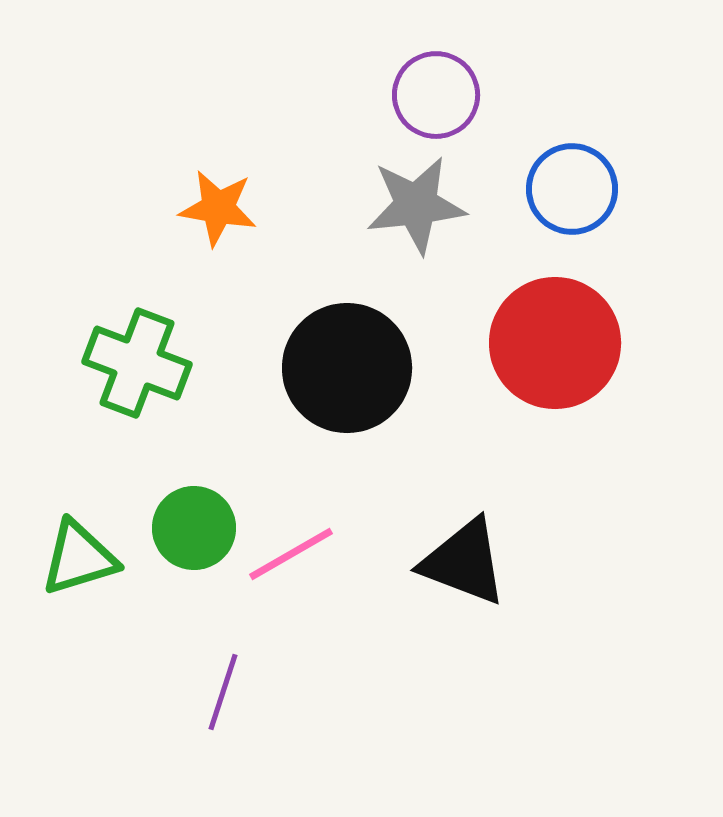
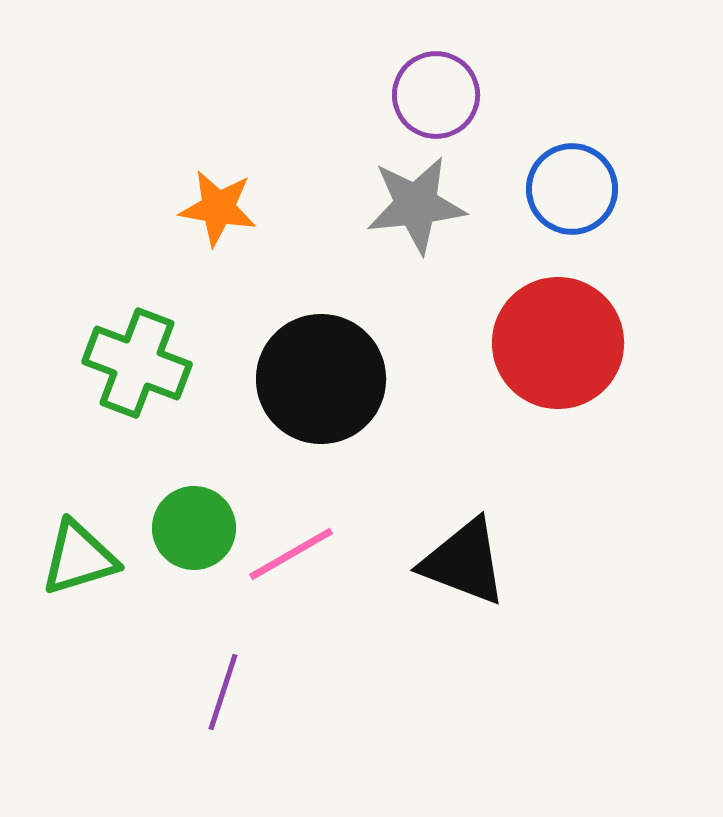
red circle: moved 3 px right
black circle: moved 26 px left, 11 px down
